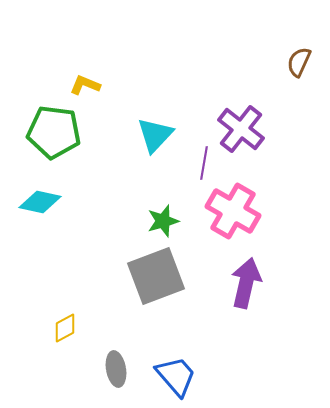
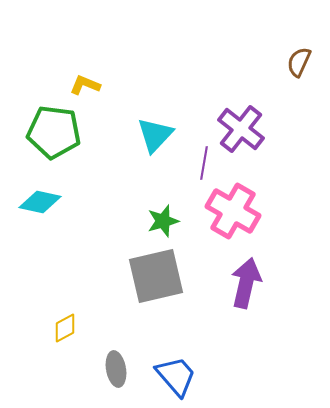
gray square: rotated 8 degrees clockwise
